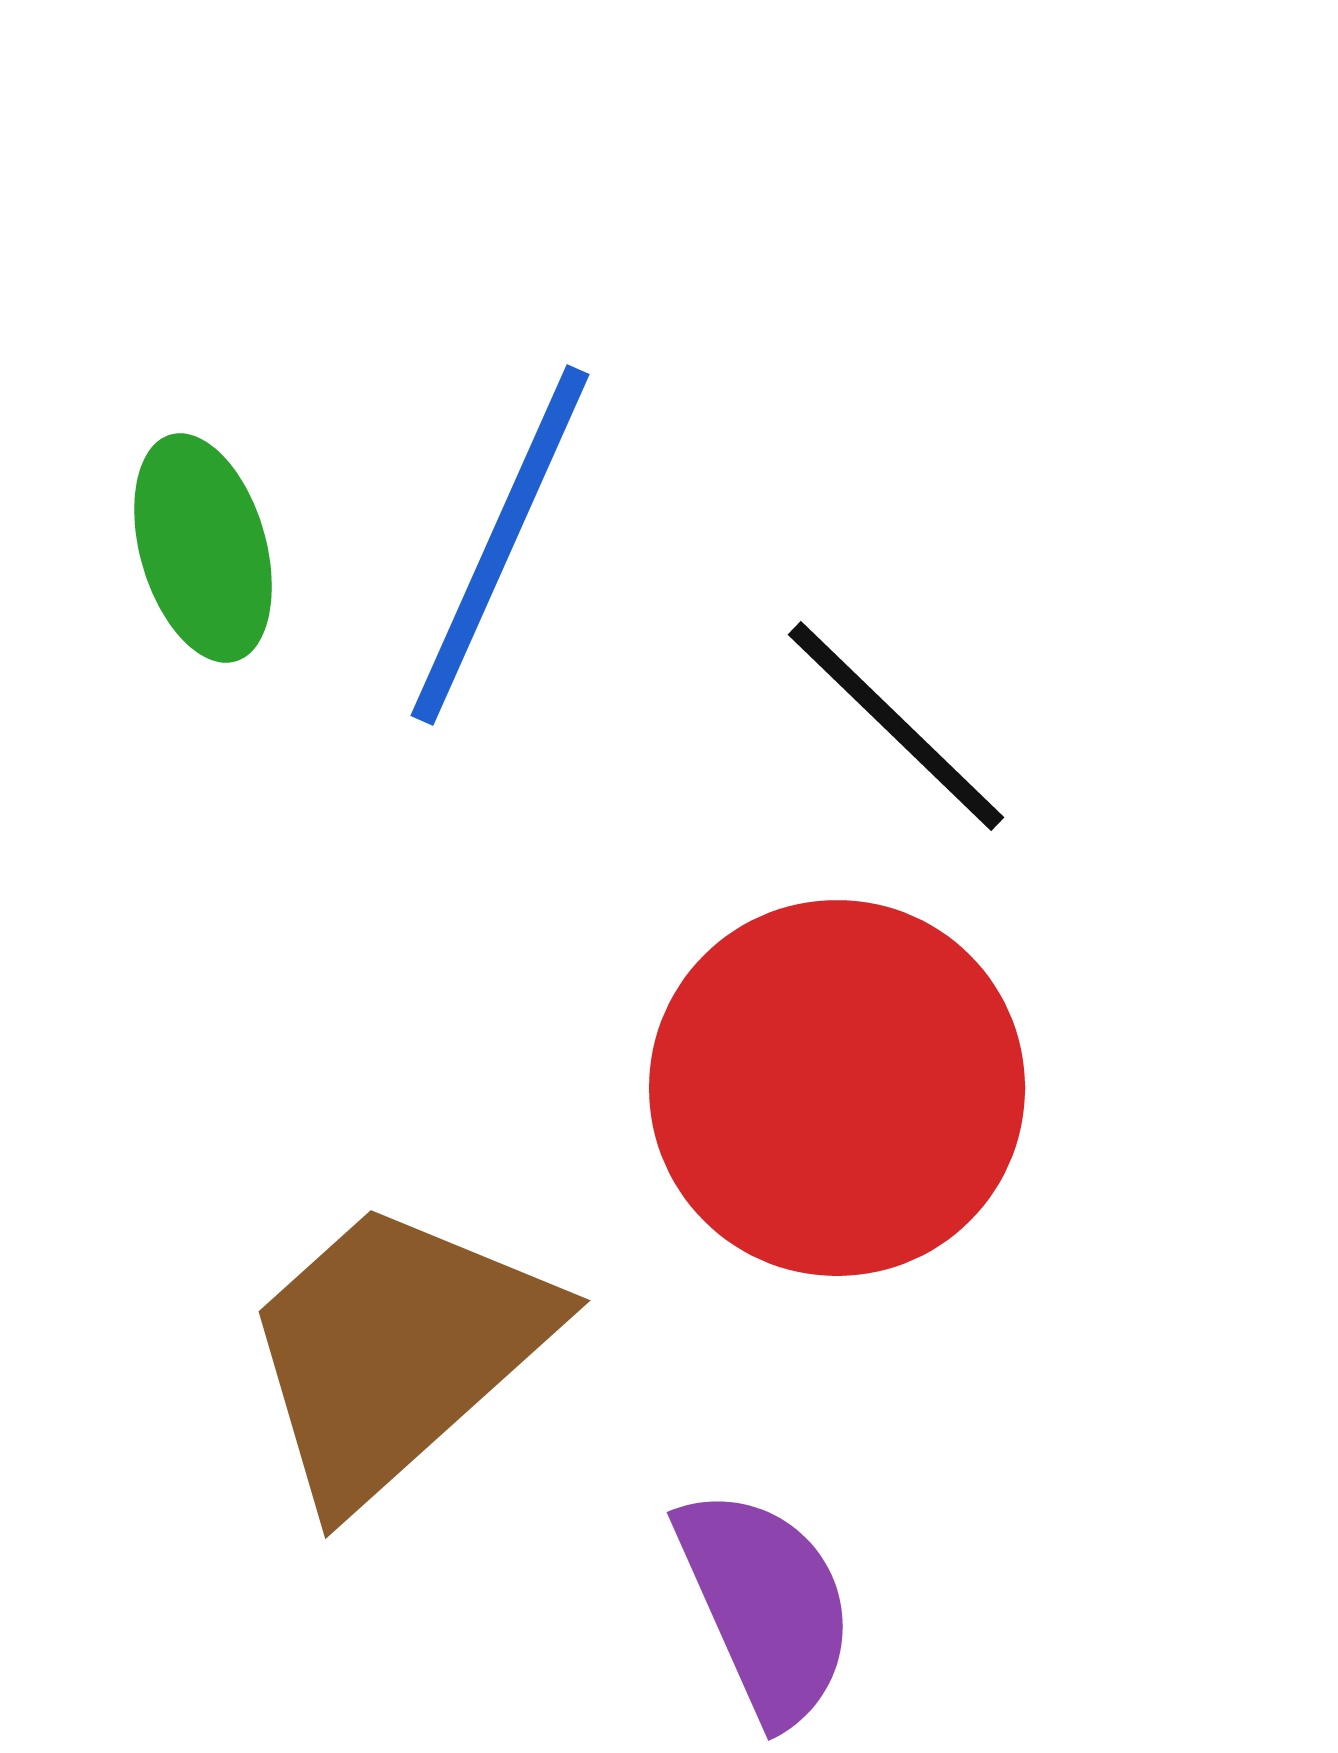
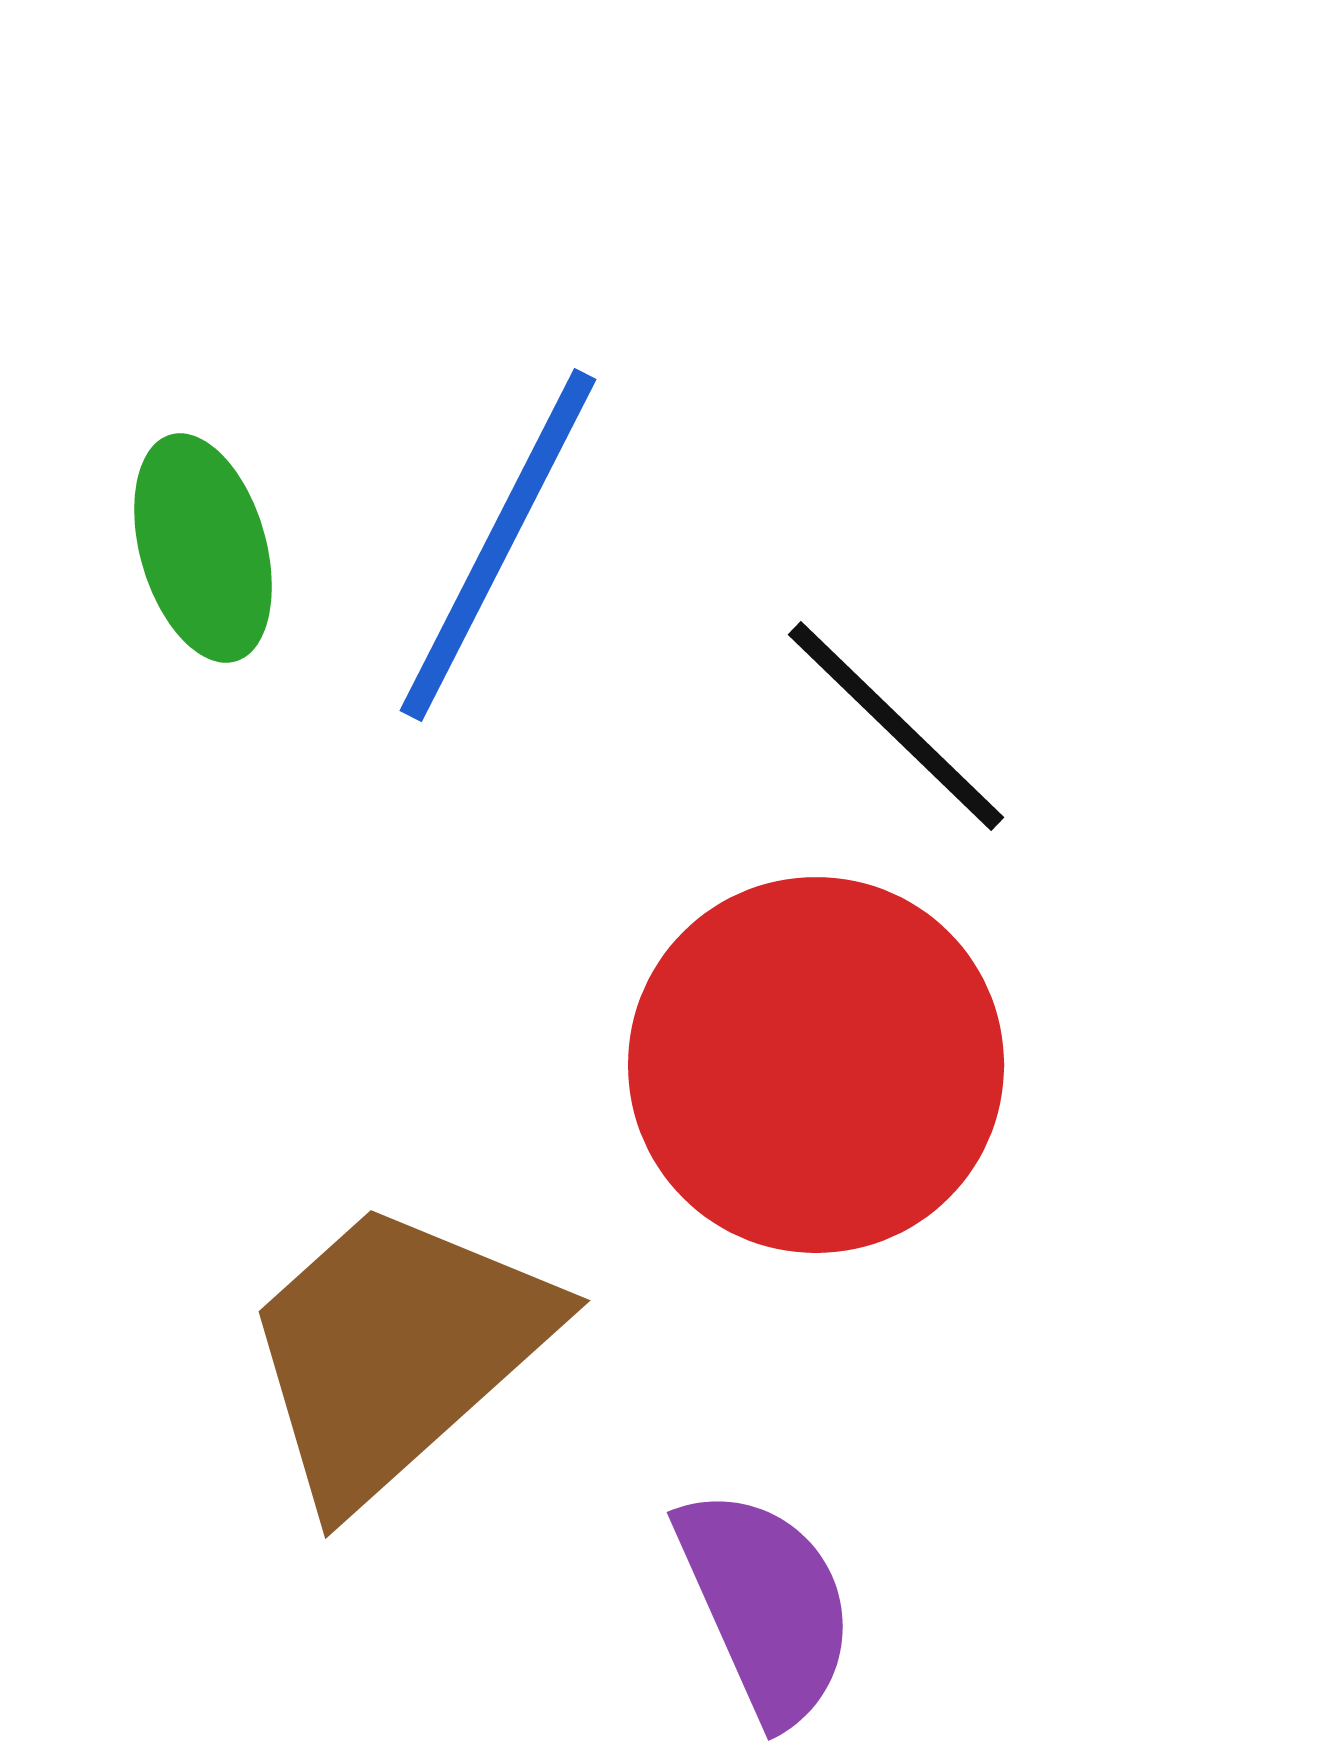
blue line: moved 2 px left; rotated 3 degrees clockwise
red circle: moved 21 px left, 23 px up
